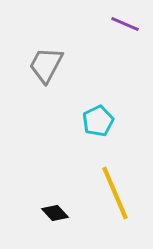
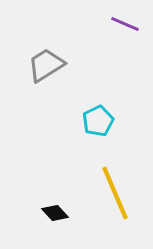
gray trapezoid: rotated 30 degrees clockwise
